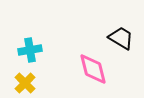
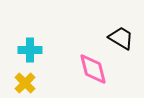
cyan cross: rotated 10 degrees clockwise
